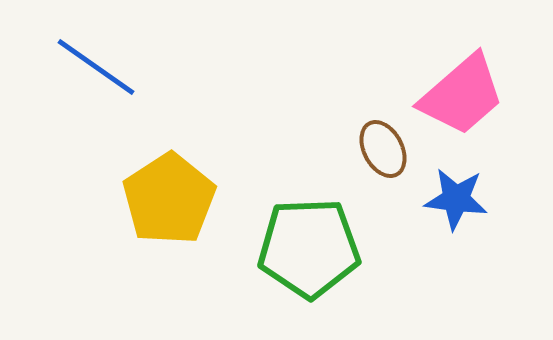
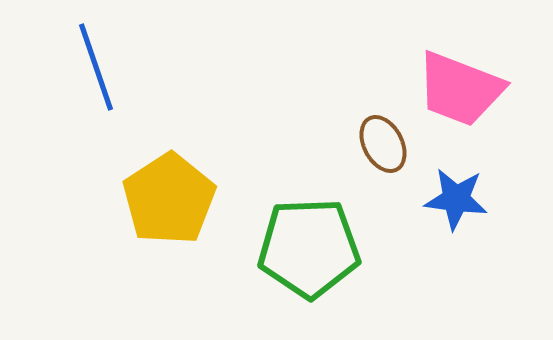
blue line: rotated 36 degrees clockwise
pink trapezoid: moved 2 px left, 6 px up; rotated 62 degrees clockwise
brown ellipse: moved 5 px up
